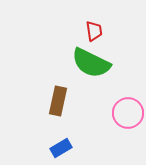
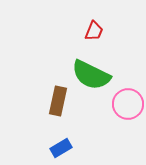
red trapezoid: rotated 30 degrees clockwise
green semicircle: moved 12 px down
pink circle: moved 9 px up
